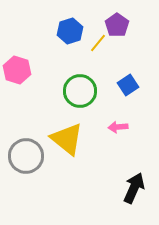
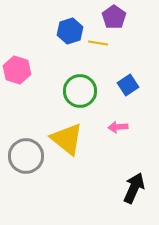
purple pentagon: moved 3 px left, 8 px up
yellow line: rotated 60 degrees clockwise
